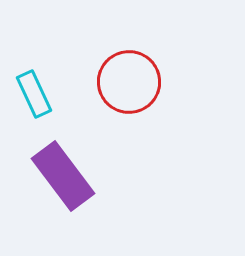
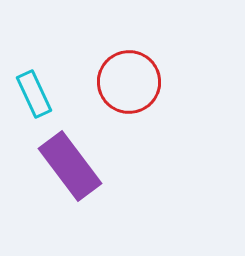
purple rectangle: moved 7 px right, 10 px up
